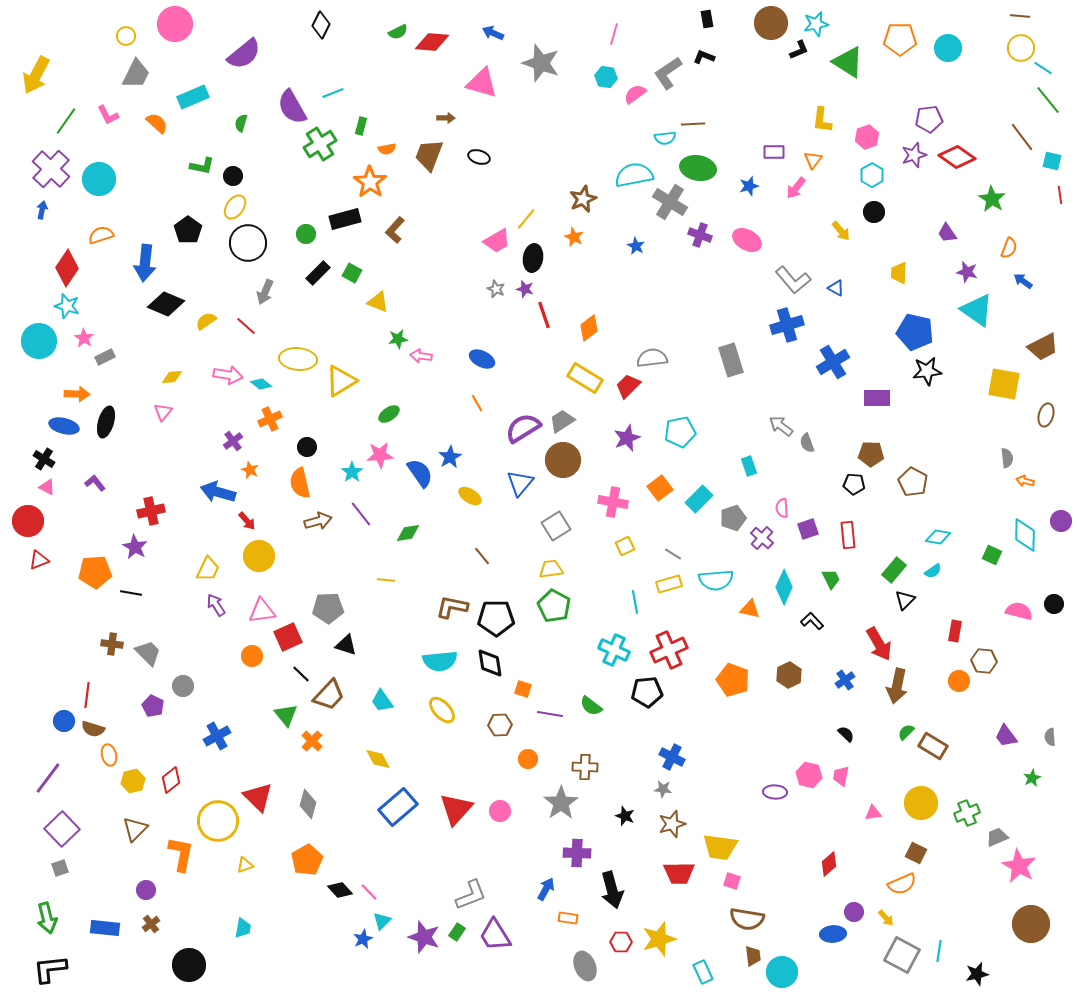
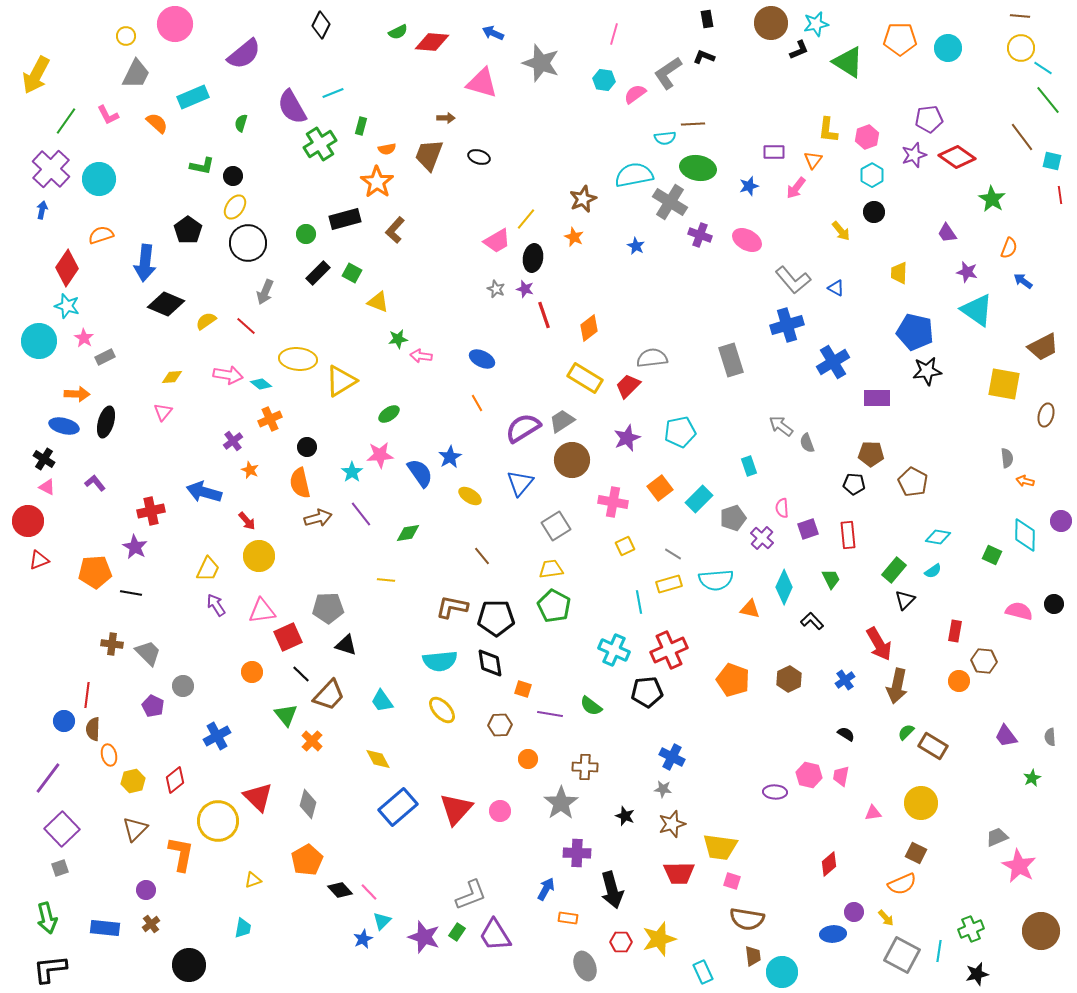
cyan hexagon at (606, 77): moved 2 px left, 3 px down
yellow L-shape at (822, 120): moved 6 px right, 10 px down
orange star at (370, 182): moved 7 px right
brown circle at (563, 460): moved 9 px right
blue arrow at (218, 492): moved 14 px left
brown arrow at (318, 521): moved 3 px up
cyan line at (635, 602): moved 4 px right
orange circle at (252, 656): moved 16 px down
brown hexagon at (789, 675): moved 4 px down
brown semicircle at (93, 729): rotated 75 degrees clockwise
black semicircle at (846, 734): rotated 12 degrees counterclockwise
red diamond at (171, 780): moved 4 px right
green cross at (967, 813): moved 4 px right, 116 px down
yellow triangle at (245, 865): moved 8 px right, 15 px down
brown circle at (1031, 924): moved 10 px right, 7 px down
